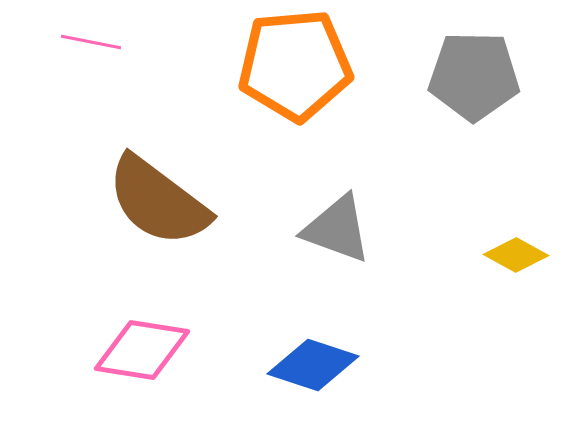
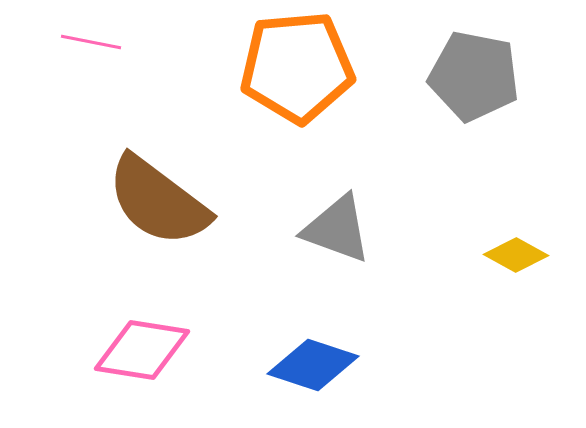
orange pentagon: moved 2 px right, 2 px down
gray pentagon: rotated 10 degrees clockwise
